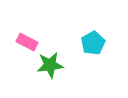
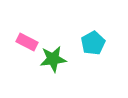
green star: moved 3 px right, 6 px up
